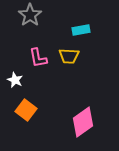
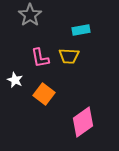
pink L-shape: moved 2 px right
orange square: moved 18 px right, 16 px up
